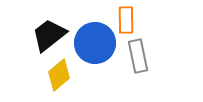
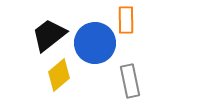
gray rectangle: moved 8 px left, 25 px down
